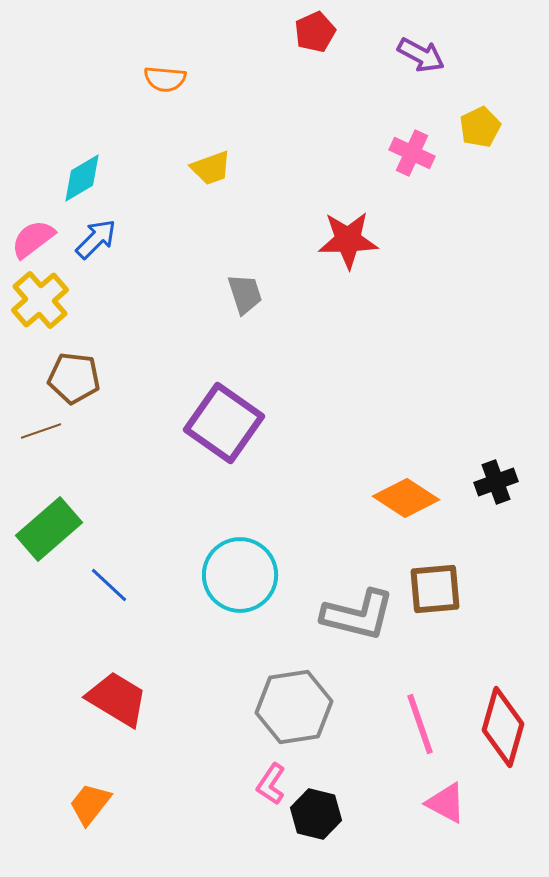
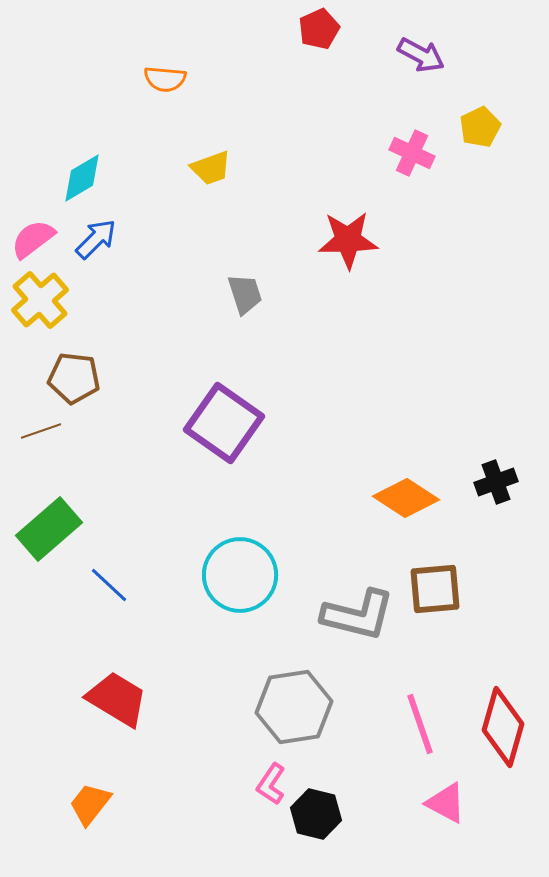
red pentagon: moved 4 px right, 3 px up
